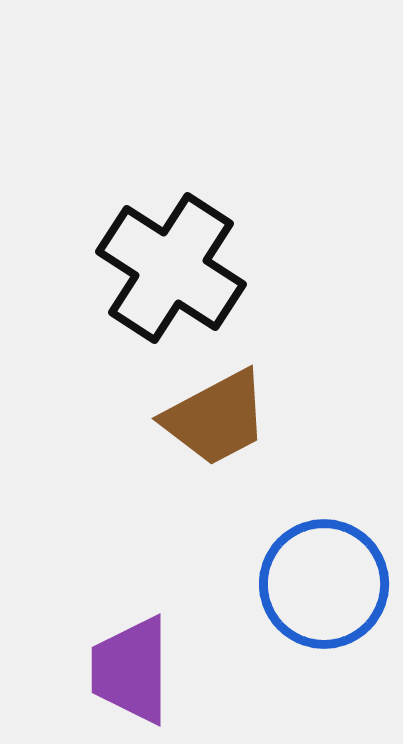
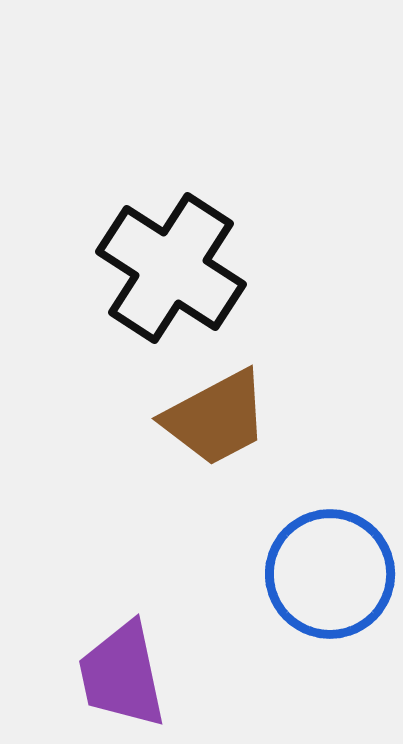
blue circle: moved 6 px right, 10 px up
purple trapezoid: moved 9 px left, 5 px down; rotated 12 degrees counterclockwise
